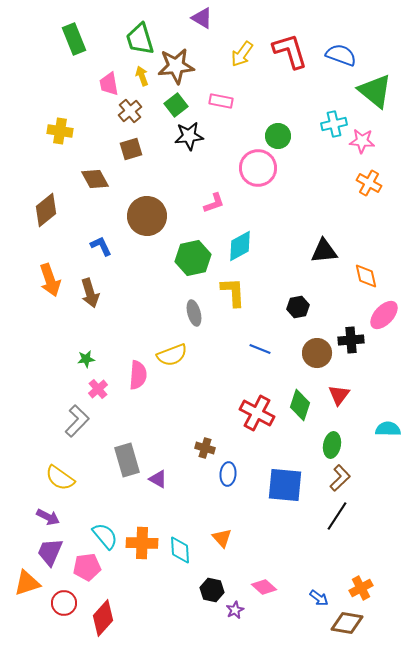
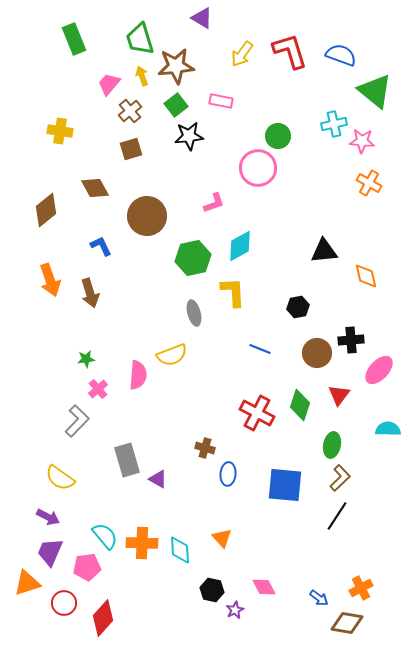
pink trapezoid at (109, 84): rotated 50 degrees clockwise
brown diamond at (95, 179): moved 9 px down
pink ellipse at (384, 315): moved 5 px left, 55 px down
pink diamond at (264, 587): rotated 20 degrees clockwise
